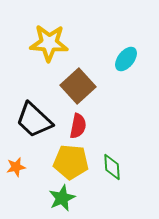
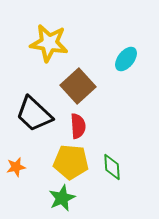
yellow star: rotated 6 degrees clockwise
black trapezoid: moved 6 px up
red semicircle: rotated 15 degrees counterclockwise
